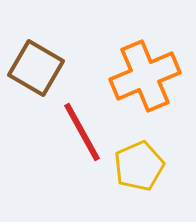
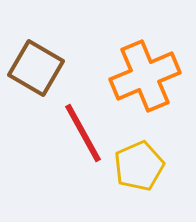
red line: moved 1 px right, 1 px down
